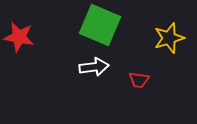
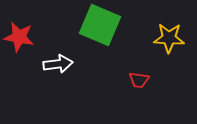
yellow star: rotated 20 degrees clockwise
white arrow: moved 36 px left, 3 px up
